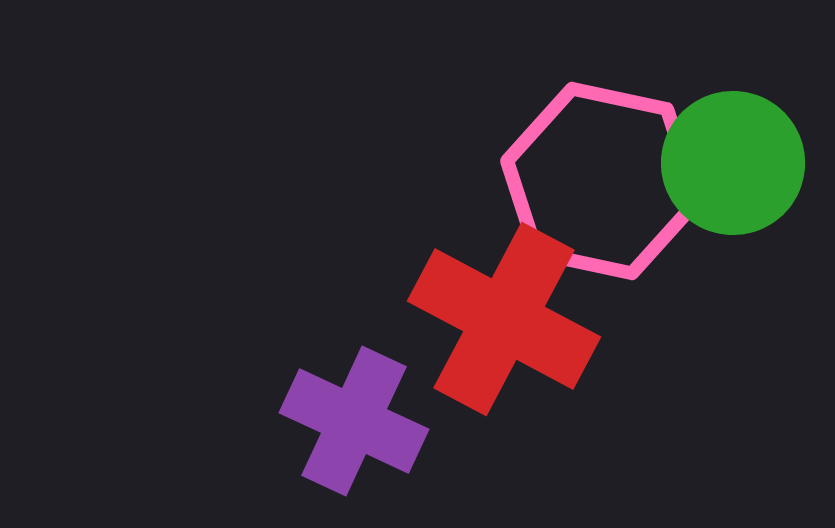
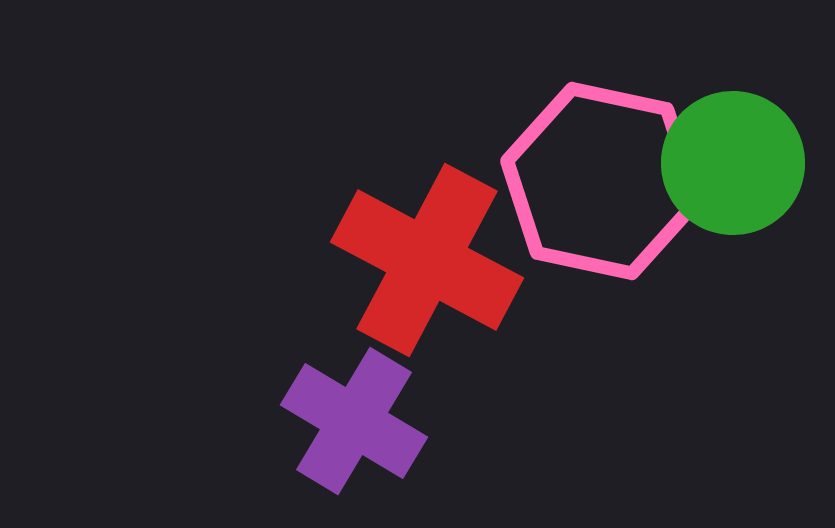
red cross: moved 77 px left, 59 px up
purple cross: rotated 6 degrees clockwise
